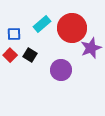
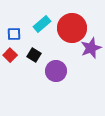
black square: moved 4 px right
purple circle: moved 5 px left, 1 px down
